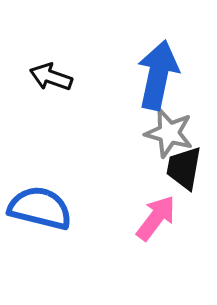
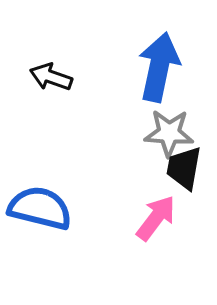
blue arrow: moved 1 px right, 8 px up
gray star: rotated 12 degrees counterclockwise
